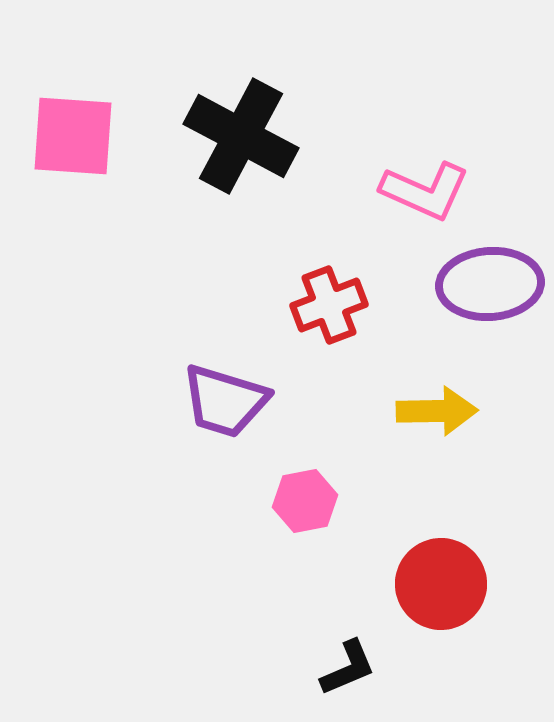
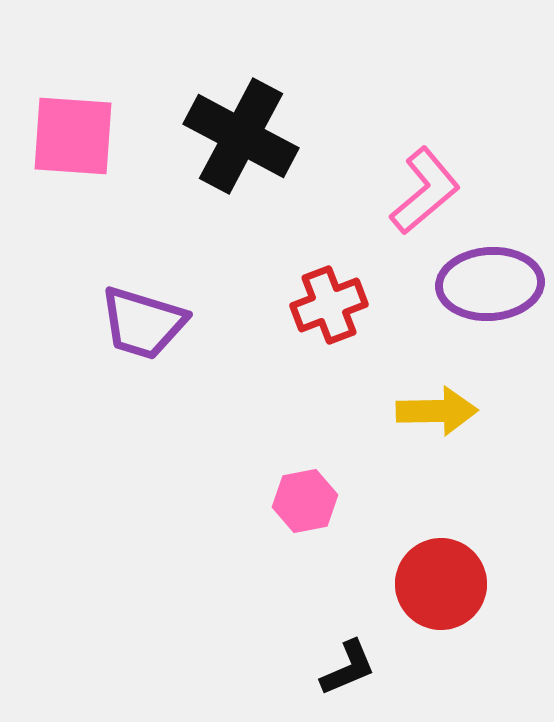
pink L-shape: rotated 64 degrees counterclockwise
purple trapezoid: moved 82 px left, 78 px up
